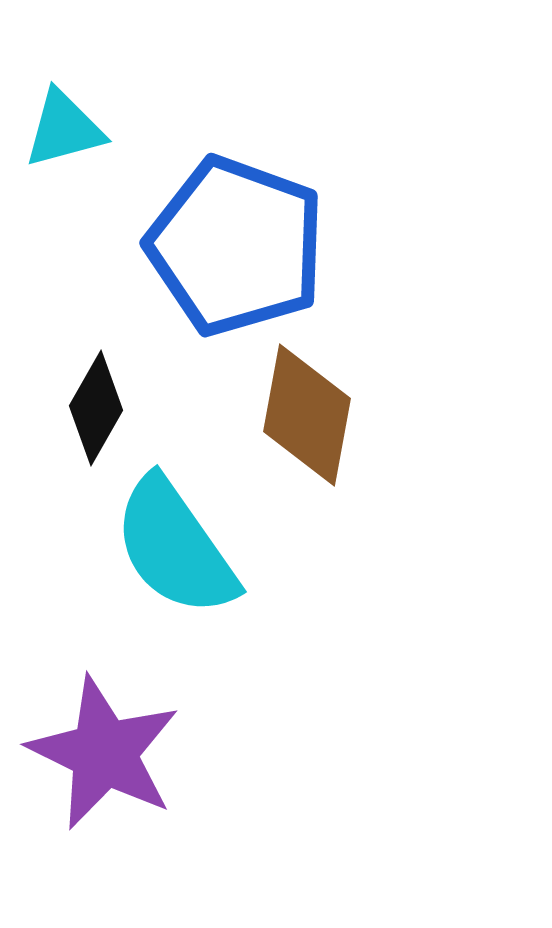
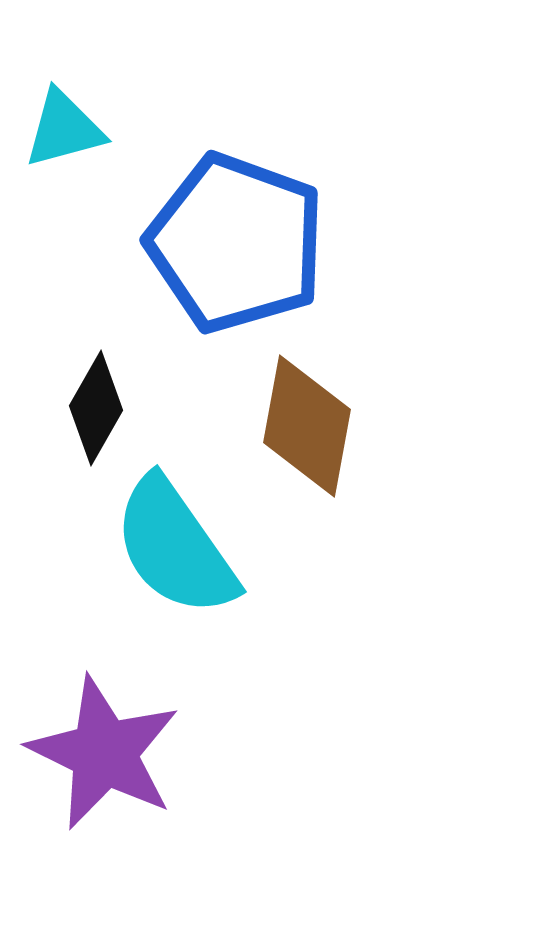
blue pentagon: moved 3 px up
brown diamond: moved 11 px down
